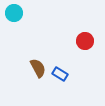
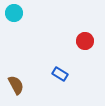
brown semicircle: moved 22 px left, 17 px down
